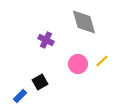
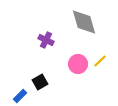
yellow line: moved 2 px left
